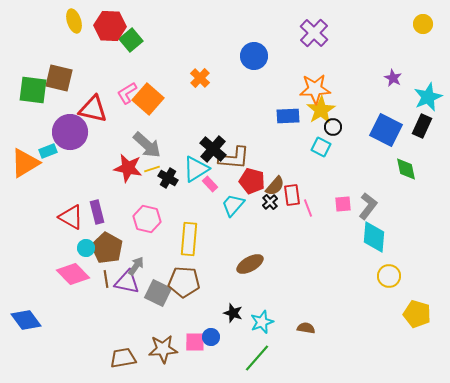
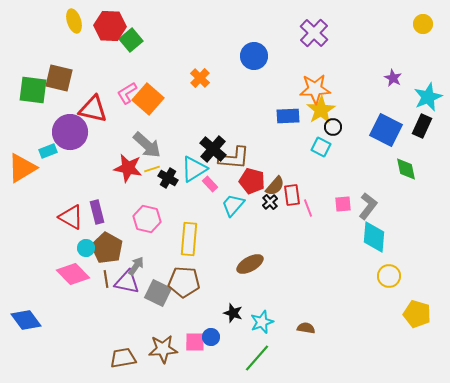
orange triangle at (25, 163): moved 3 px left, 5 px down
cyan triangle at (196, 169): moved 2 px left
